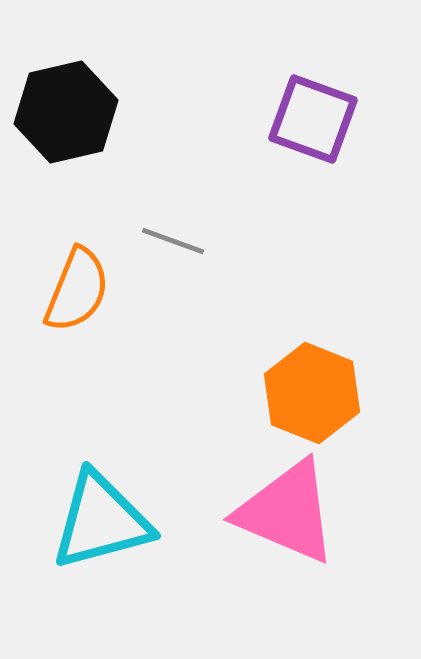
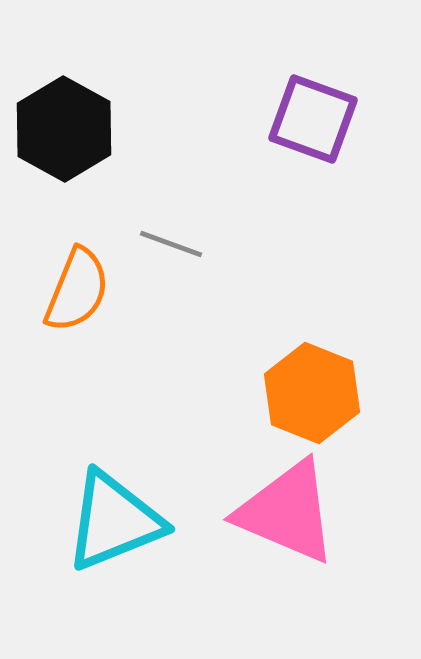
black hexagon: moved 2 px left, 17 px down; rotated 18 degrees counterclockwise
gray line: moved 2 px left, 3 px down
cyan triangle: moved 13 px right; rotated 7 degrees counterclockwise
